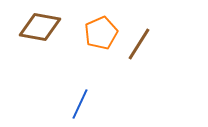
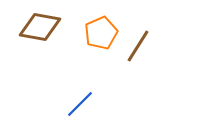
brown line: moved 1 px left, 2 px down
blue line: rotated 20 degrees clockwise
